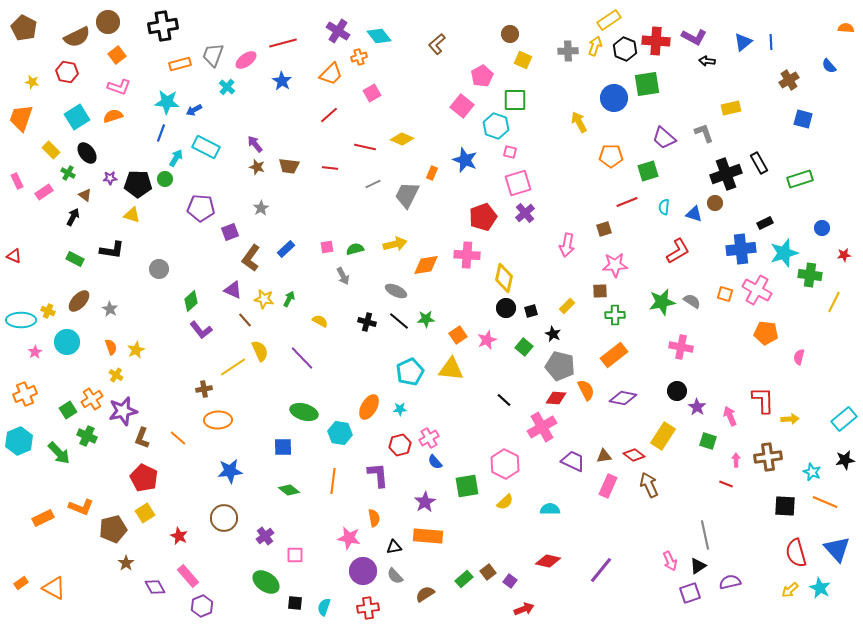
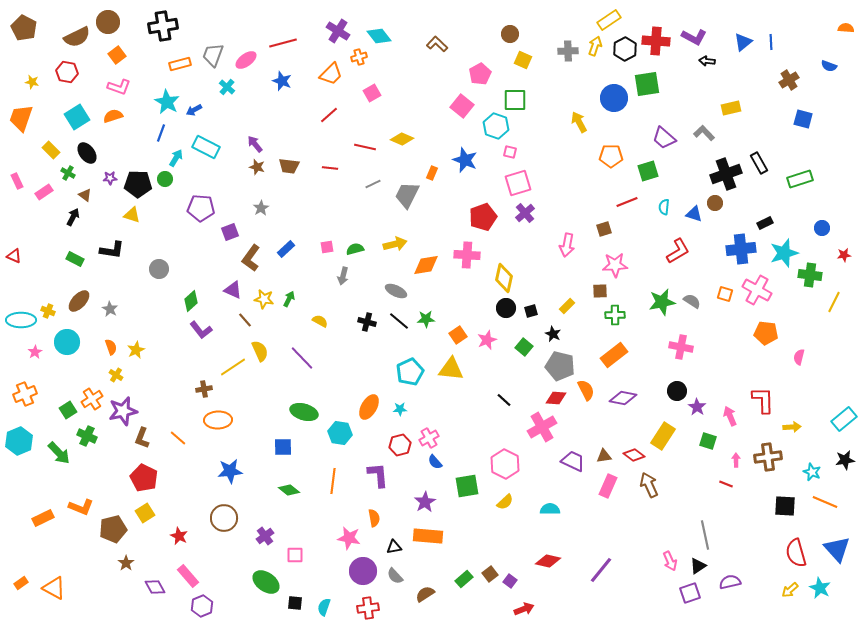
brown L-shape at (437, 44): rotated 85 degrees clockwise
black hexagon at (625, 49): rotated 10 degrees clockwise
blue semicircle at (829, 66): rotated 28 degrees counterclockwise
pink pentagon at (482, 76): moved 2 px left, 2 px up
blue star at (282, 81): rotated 12 degrees counterclockwise
cyan star at (167, 102): rotated 25 degrees clockwise
gray L-shape at (704, 133): rotated 25 degrees counterclockwise
gray arrow at (343, 276): rotated 42 degrees clockwise
yellow arrow at (790, 419): moved 2 px right, 8 px down
brown square at (488, 572): moved 2 px right, 2 px down
